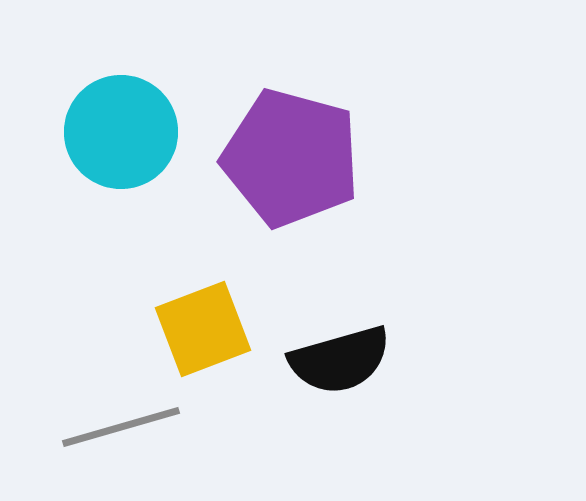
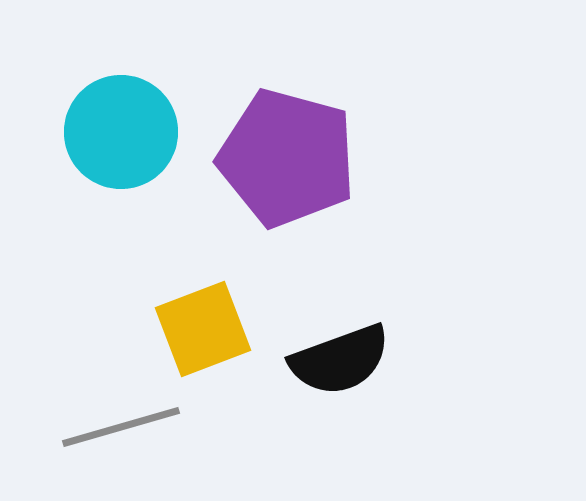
purple pentagon: moved 4 px left
black semicircle: rotated 4 degrees counterclockwise
